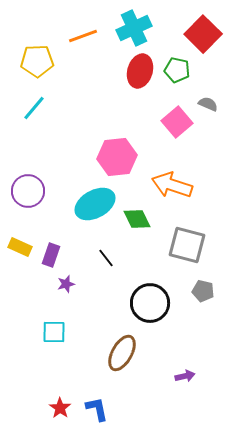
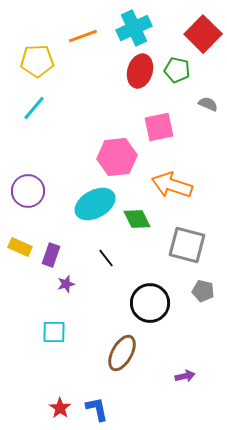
pink square: moved 18 px left, 5 px down; rotated 28 degrees clockwise
